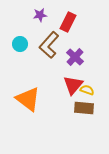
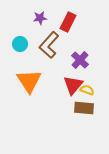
purple star: moved 3 px down
purple cross: moved 5 px right, 3 px down
orange triangle: moved 1 px right, 18 px up; rotated 20 degrees clockwise
